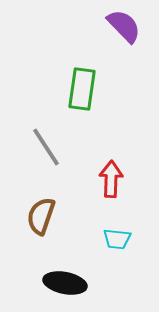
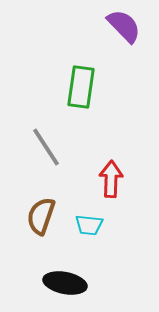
green rectangle: moved 1 px left, 2 px up
cyan trapezoid: moved 28 px left, 14 px up
